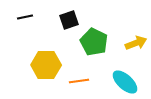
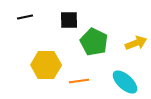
black square: rotated 18 degrees clockwise
